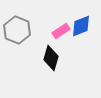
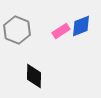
black diamond: moved 17 px left, 18 px down; rotated 15 degrees counterclockwise
